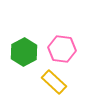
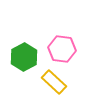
green hexagon: moved 5 px down
